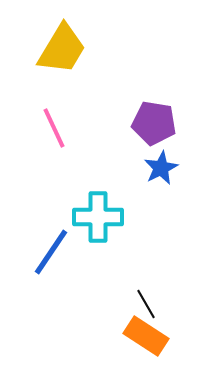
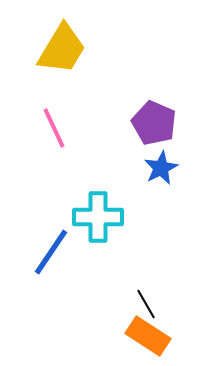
purple pentagon: rotated 15 degrees clockwise
orange rectangle: moved 2 px right
